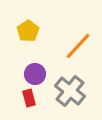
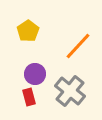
red rectangle: moved 1 px up
